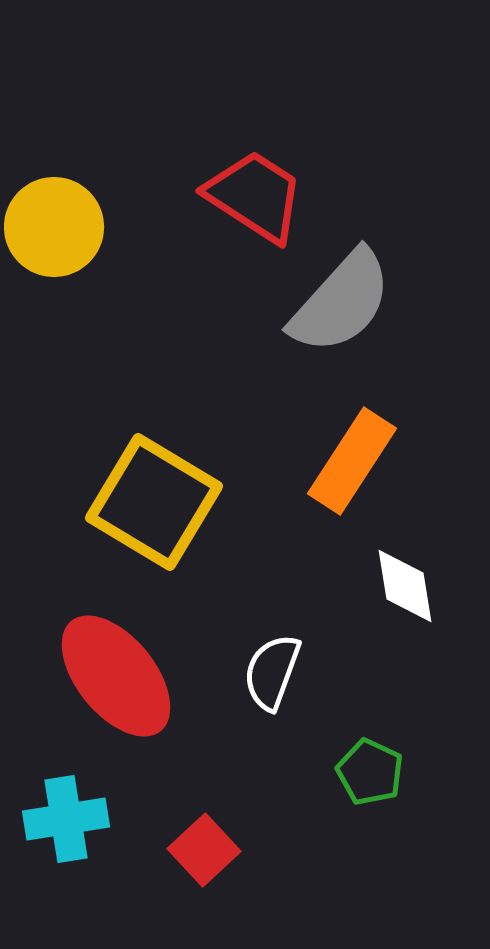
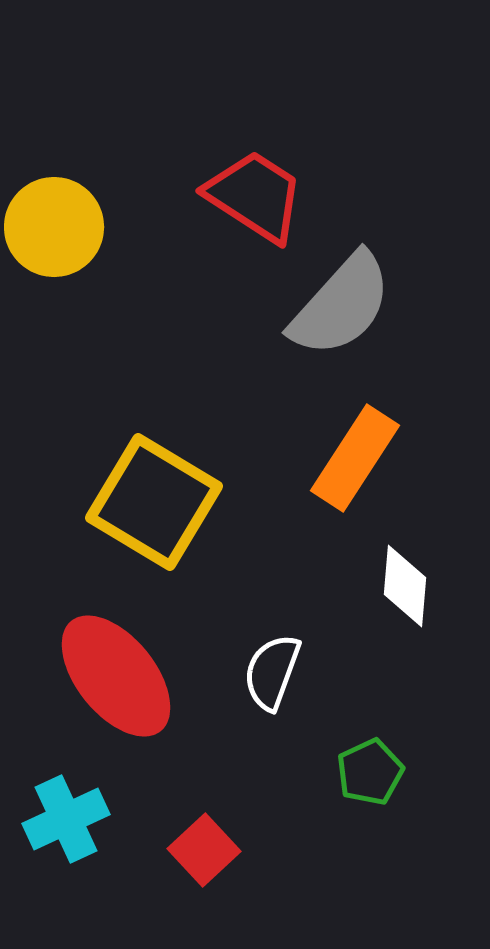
gray semicircle: moved 3 px down
orange rectangle: moved 3 px right, 3 px up
white diamond: rotated 14 degrees clockwise
green pentagon: rotated 22 degrees clockwise
cyan cross: rotated 16 degrees counterclockwise
